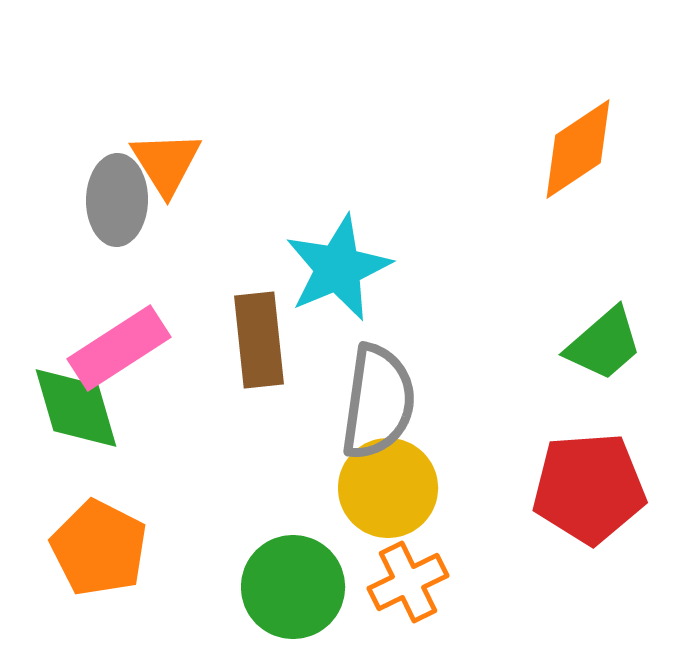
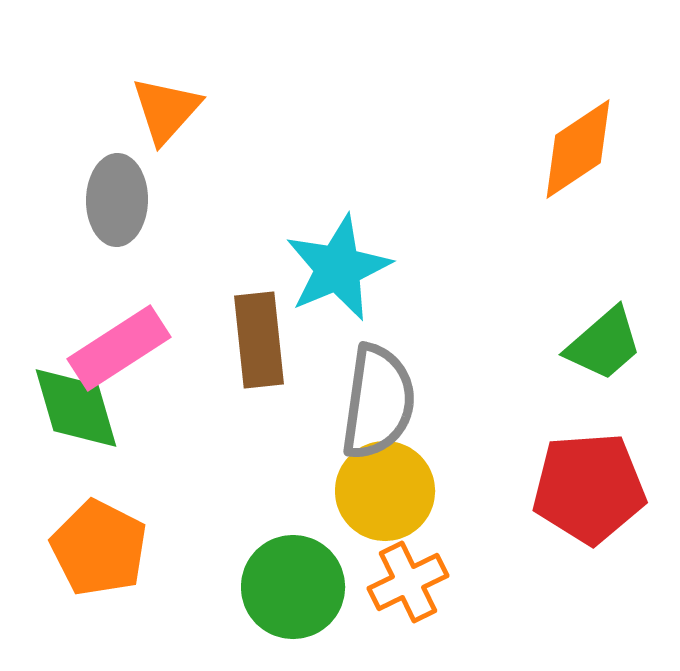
orange triangle: moved 53 px up; rotated 14 degrees clockwise
yellow circle: moved 3 px left, 3 px down
